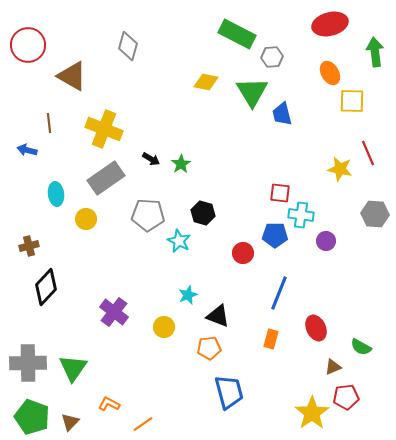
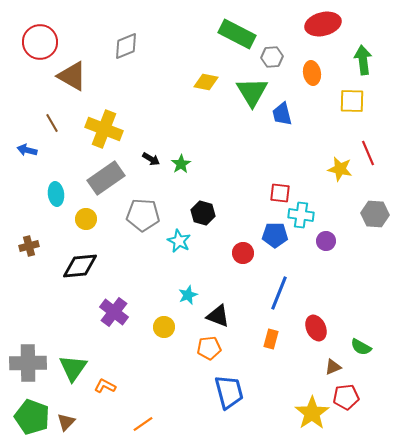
red ellipse at (330, 24): moved 7 px left
red circle at (28, 45): moved 12 px right, 3 px up
gray diamond at (128, 46): moved 2 px left; rotated 52 degrees clockwise
green arrow at (375, 52): moved 12 px left, 8 px down
orange ellipse at (330, 73): moved 18 px left; rotated 20 degrees clockwise
brown line at (49, 123): moved 3 px right; rotated 24 degrees counterclockwise
gray pentagon at (148, 215): moved 5 px left
black diamond at (46, 287): moved 34 px right, 21 px up; rotated 42 degrees clockwise
orange L-shape at (109, 404): moved 4 px left, 18 px up
brown triangle at (70, 422): moved 4 px left
